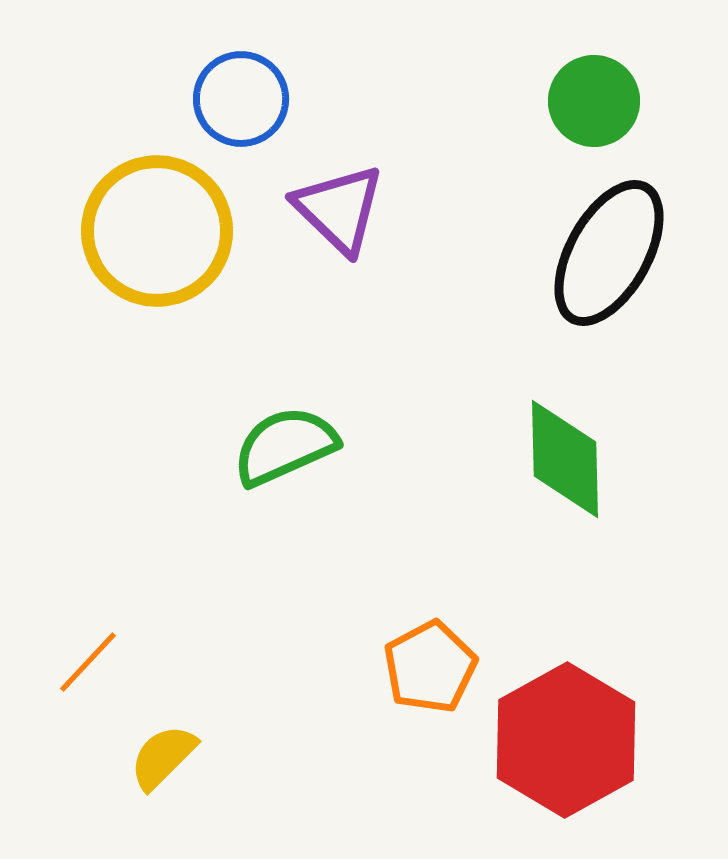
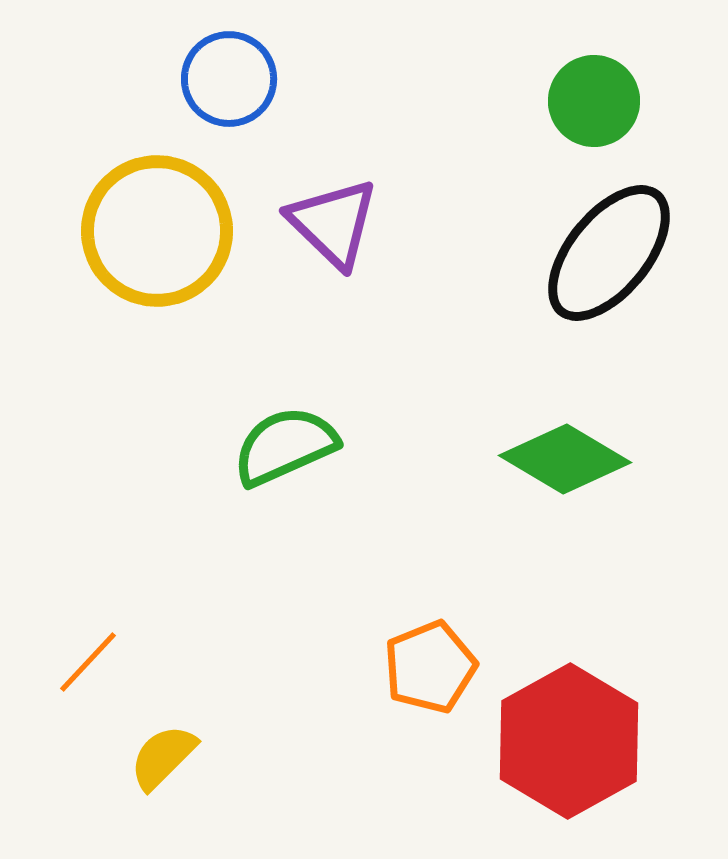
blue circle: moved 12 px left, 20 px up
purple triangle: moved 6 px left, 14 px down
black ellipse: rotated 10 degrees clockwise
green diamond: rotated 58 degrees counterclockwise
orange pentagon: rotated 6 degrees clockwise
red hexagon: moved 3 px right, 1 px down
